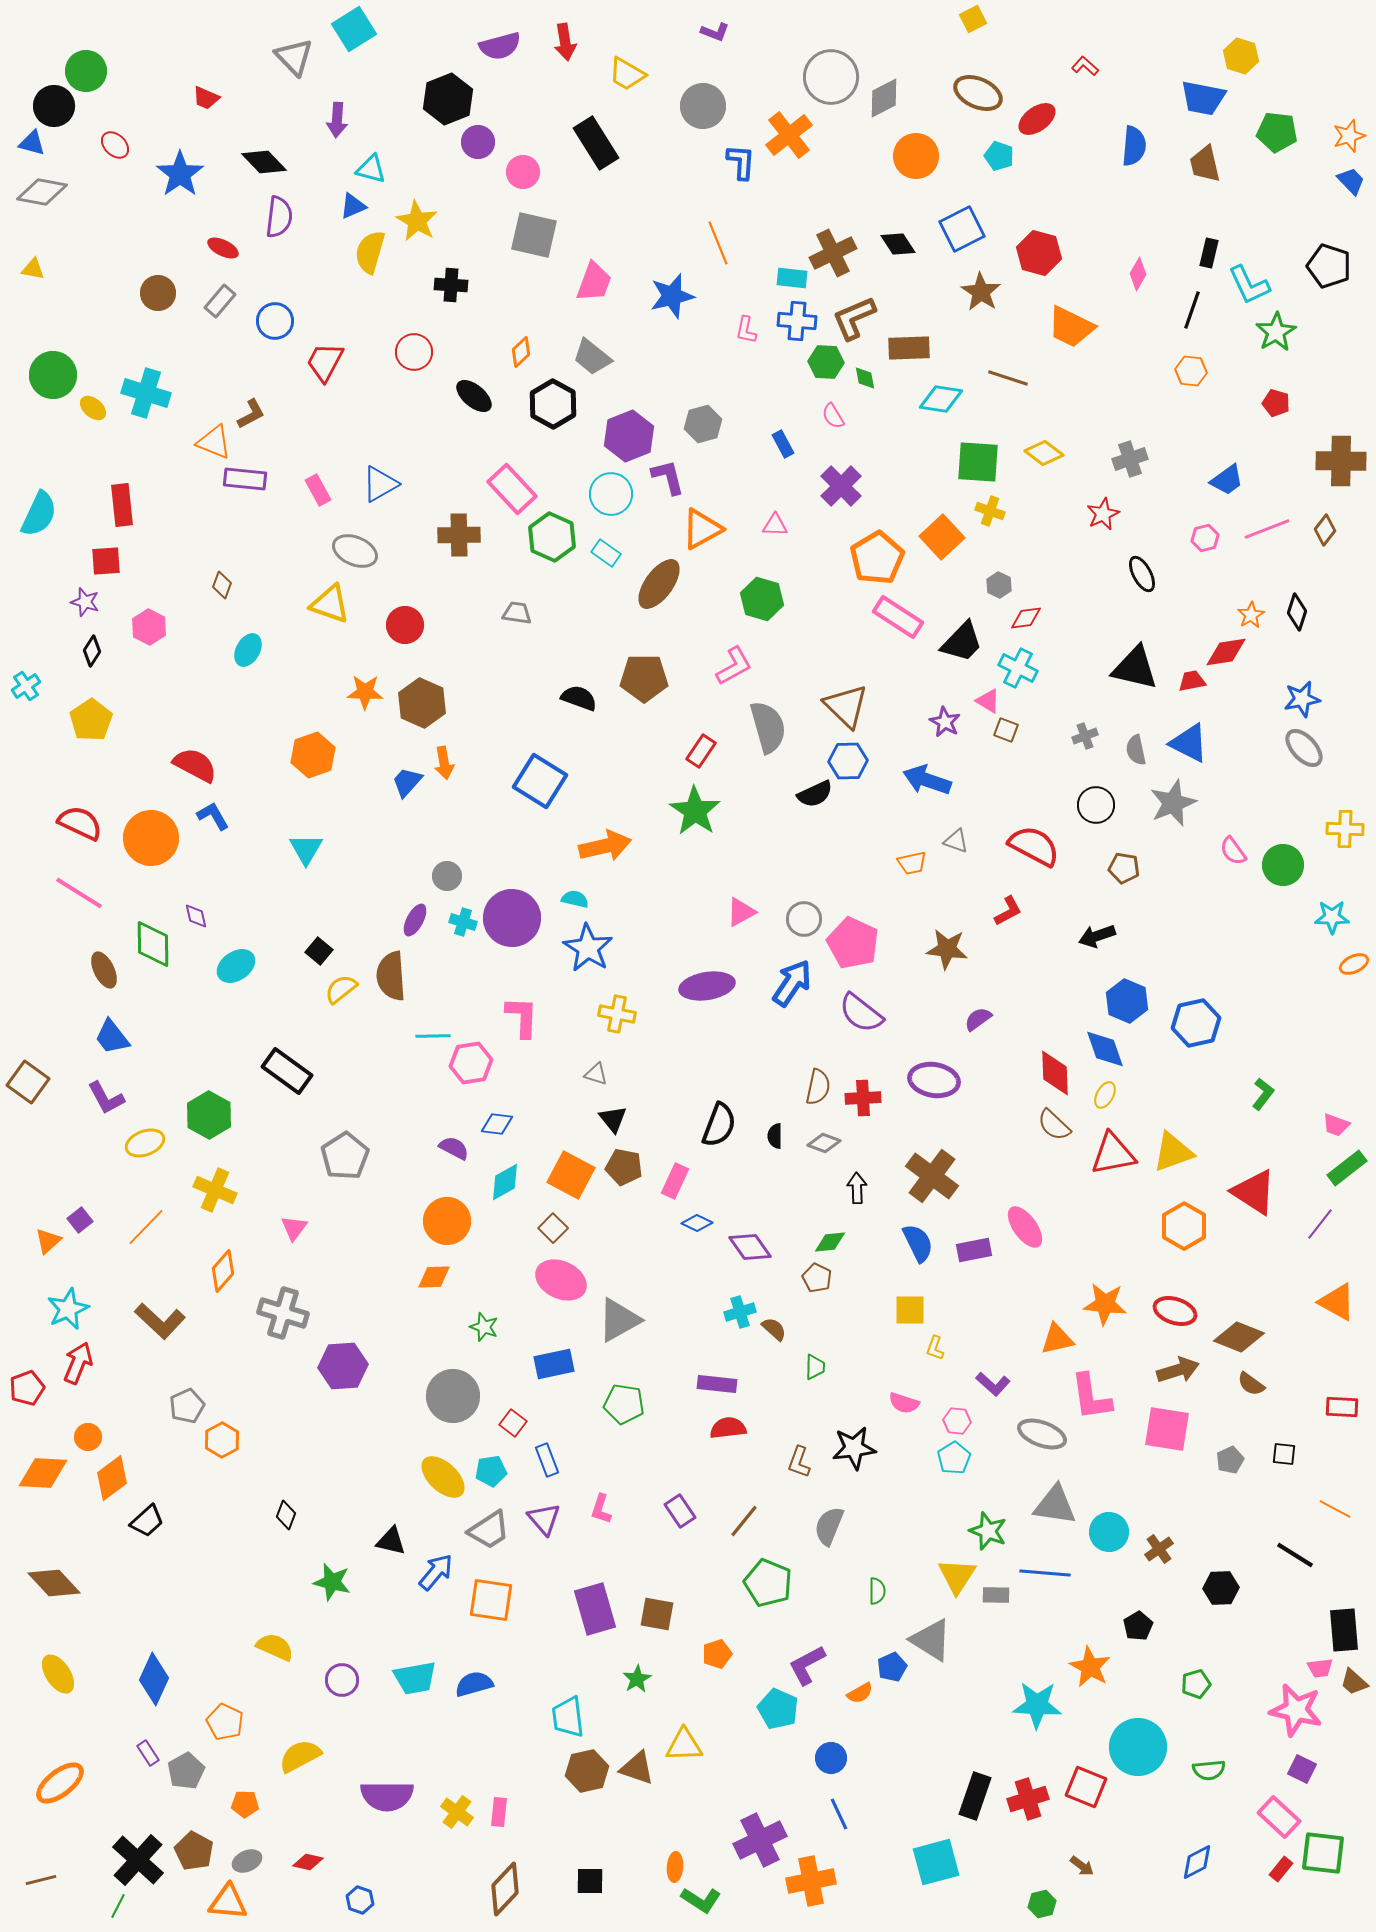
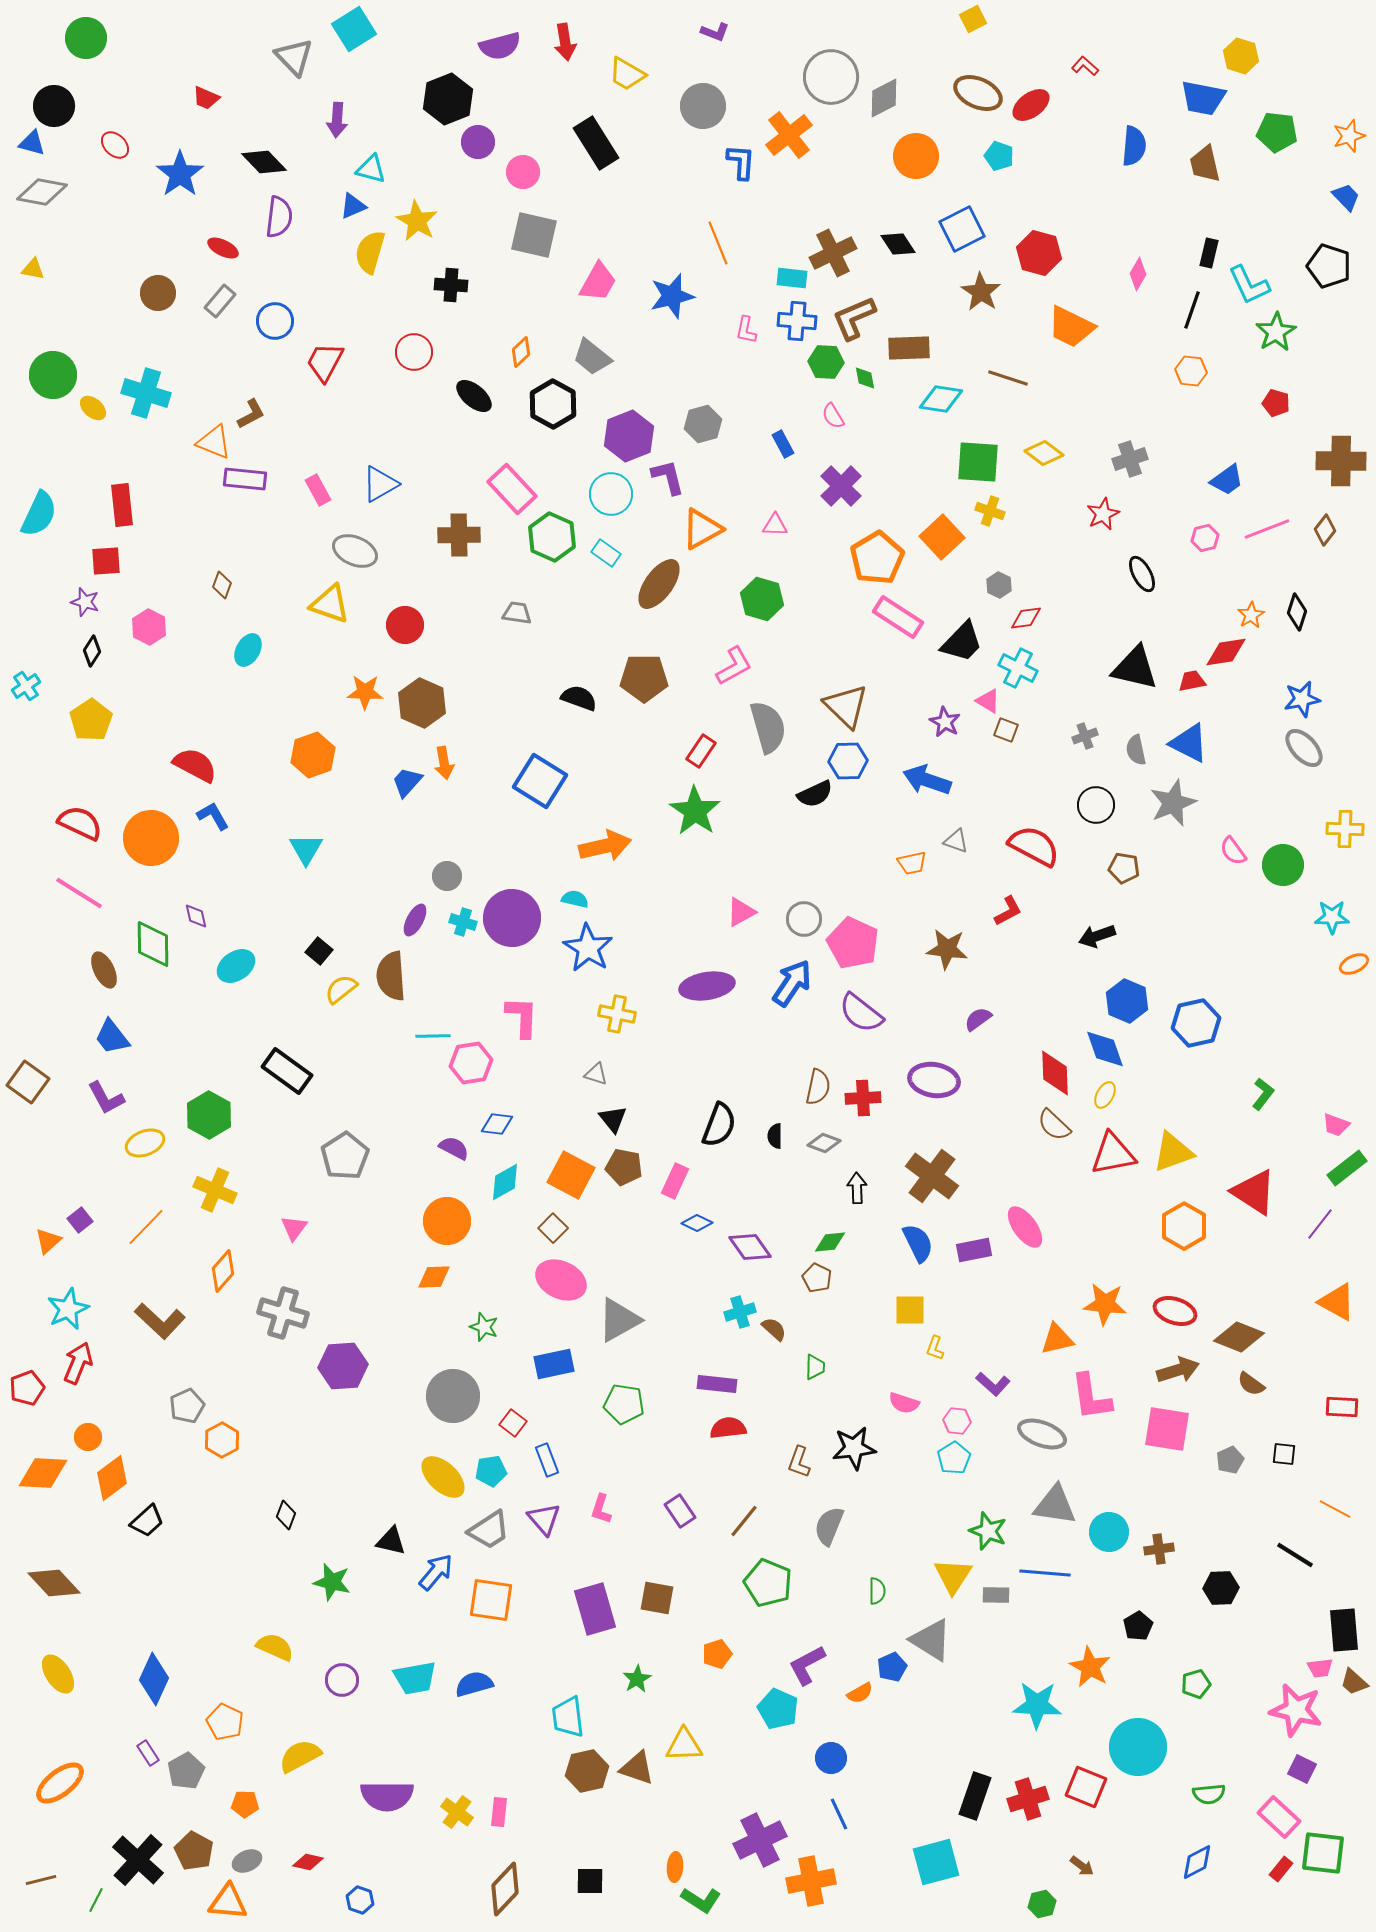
green circle at (86, 71): moved 33 px up
red ellipse at (1037, 119): moved 6 px left, 14 px up
blue trapezoid at (1351, 181): moved 5 px left, 16 px down
pink trapezoid at (594, 282): moved 4 px right; rotated 9 degrees clockwise
brown cross at (1159, 1549): rotated 28 degrees clockwise
yellow triangle at (957, 1576): moved 4 px left
brown square at (657, 1614): moved 16 px up
green semicircle at (1209, 1770): moved 24 px down
green line at (118, 1906): moved 22 px left, 6 px up
